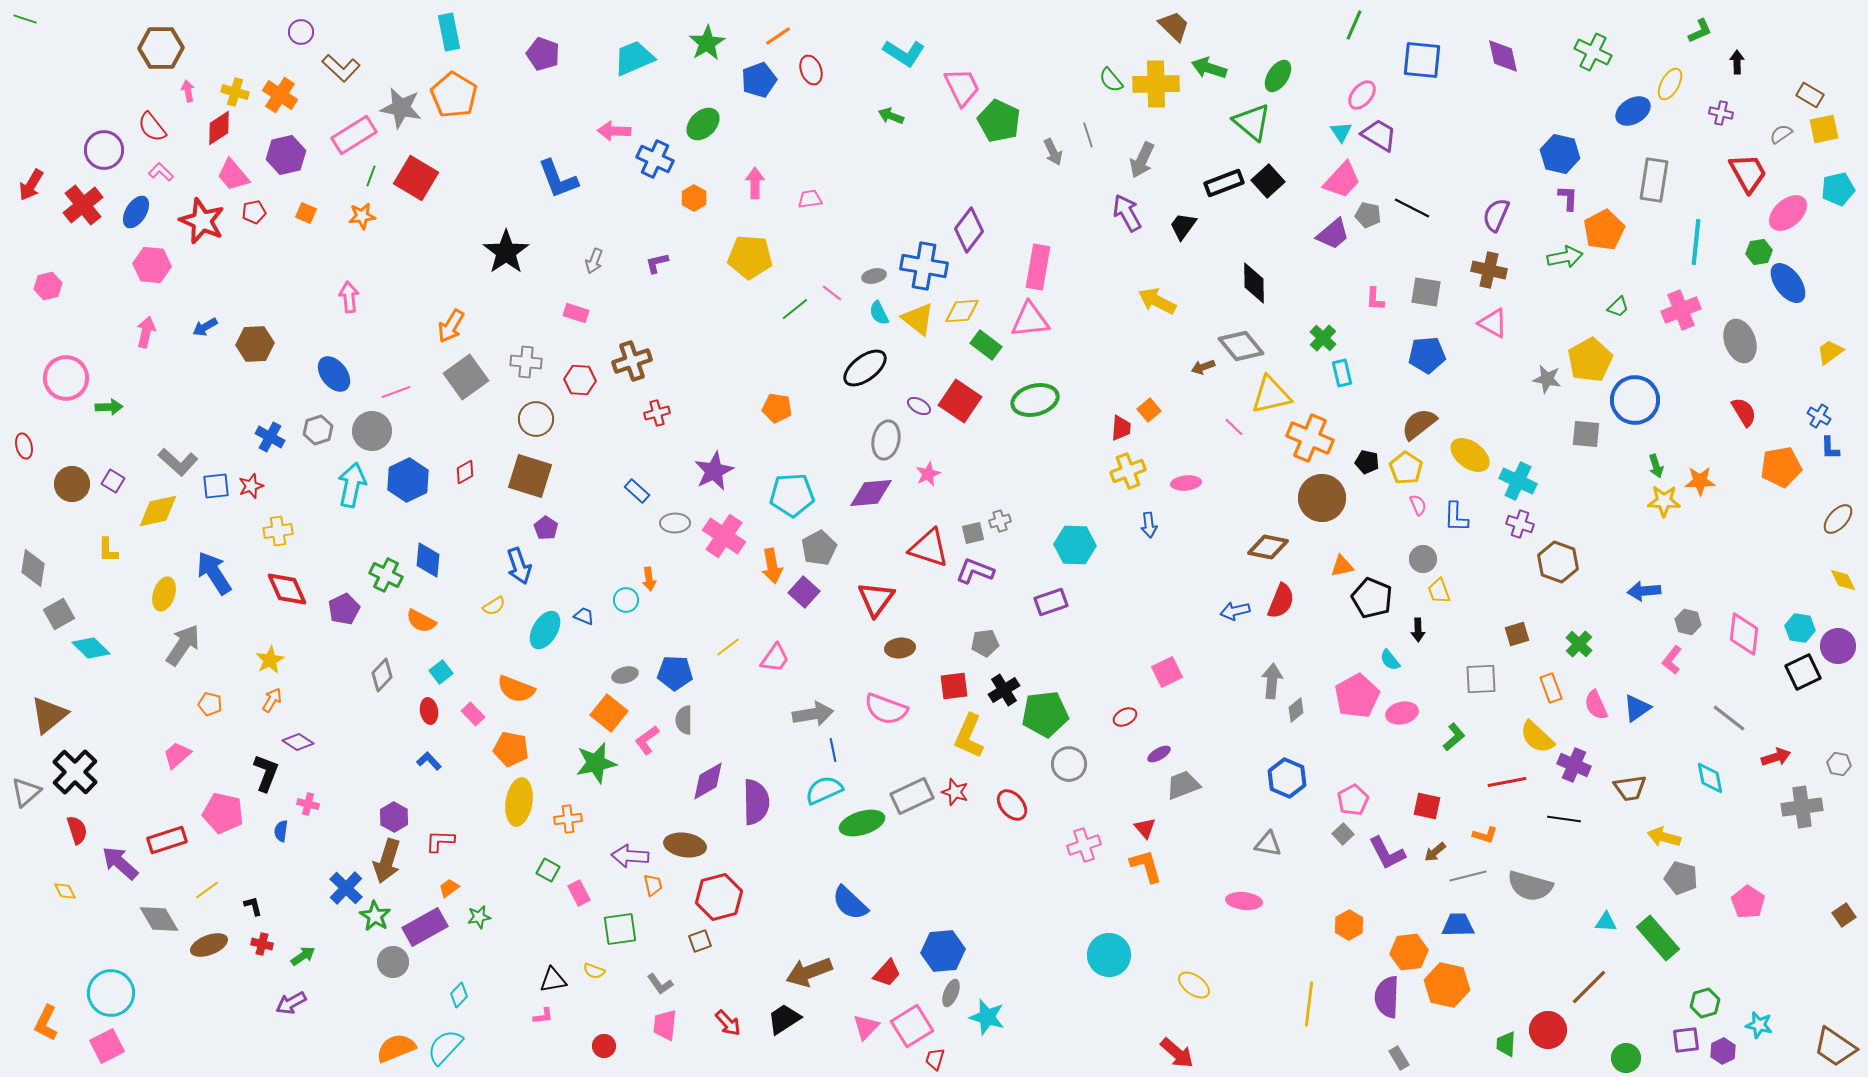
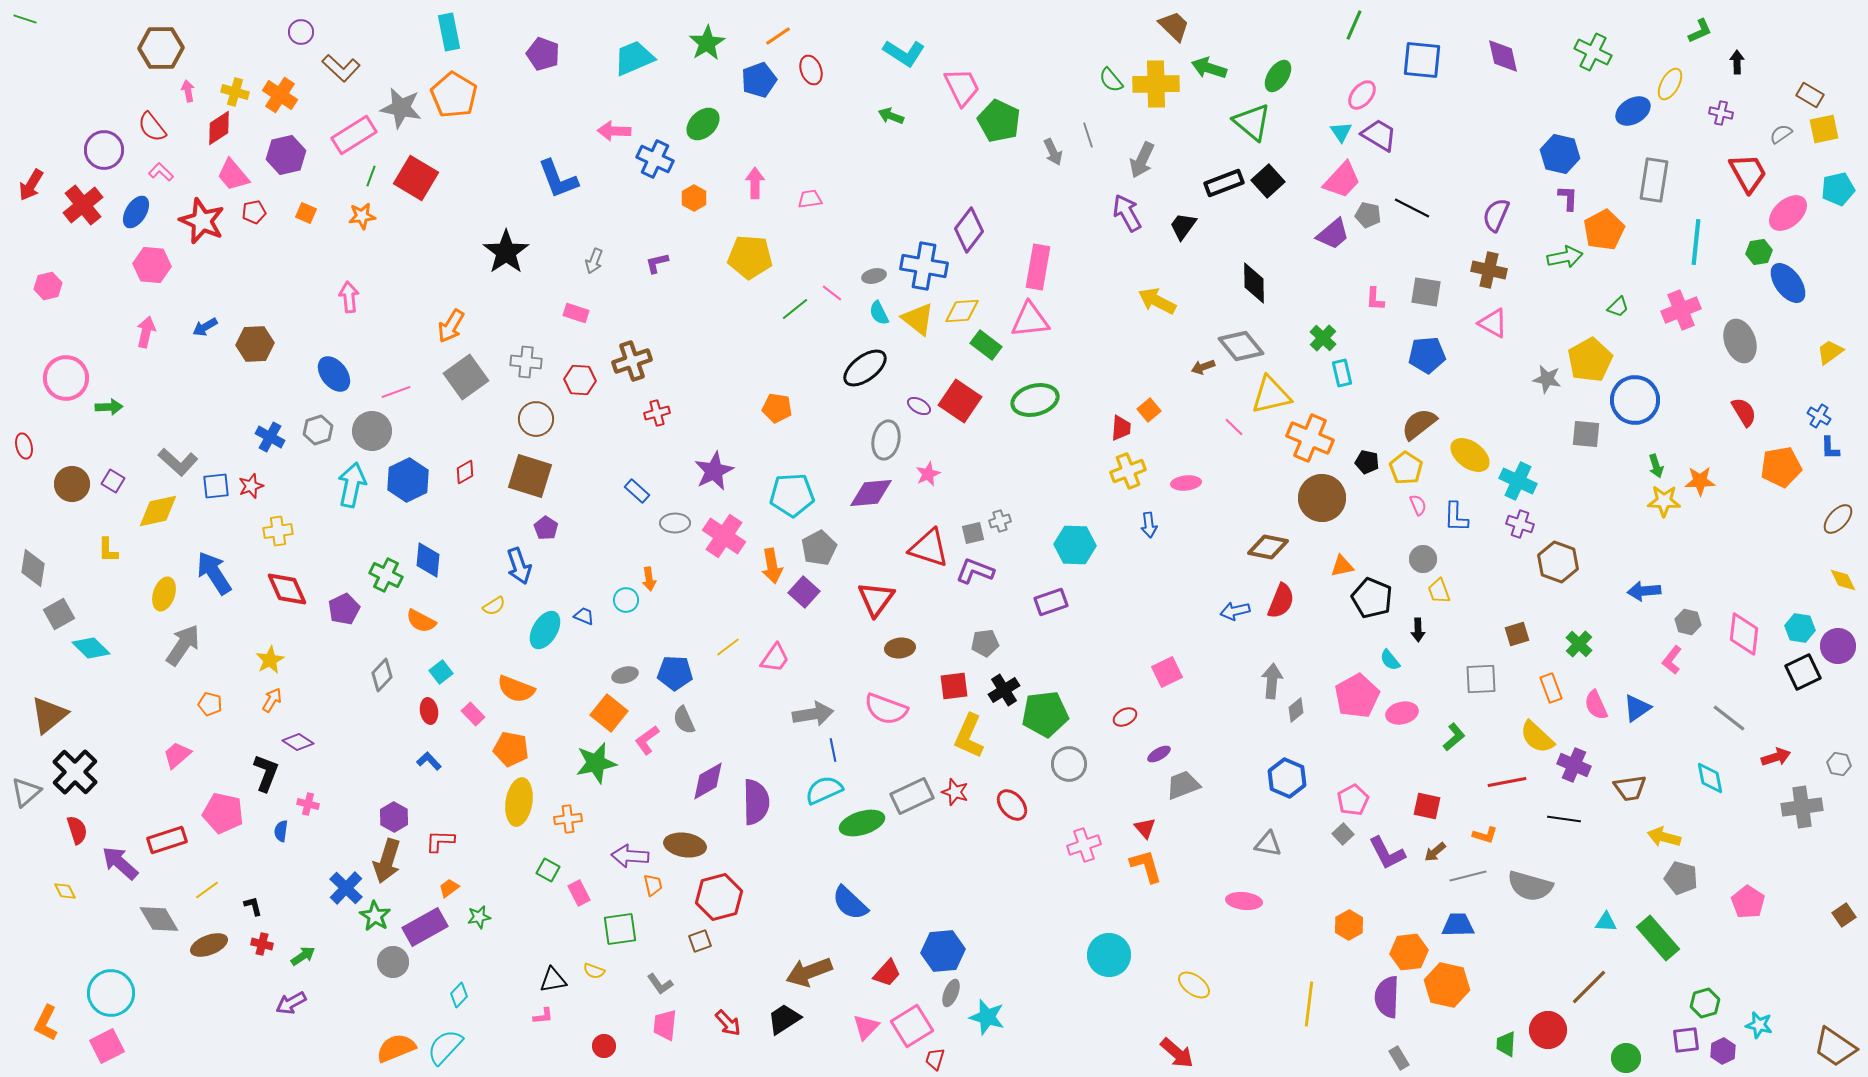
gray semicircle at (684, 720): rotated 24 degrees counterclockwise
